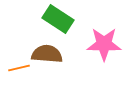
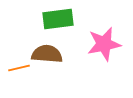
green rectangle: rotated 40 degrees counterclockwise
pink star: rotated 12 degrees counterclockwise
